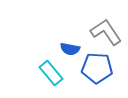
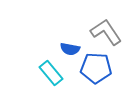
blue pentagon: moved 1 px left
